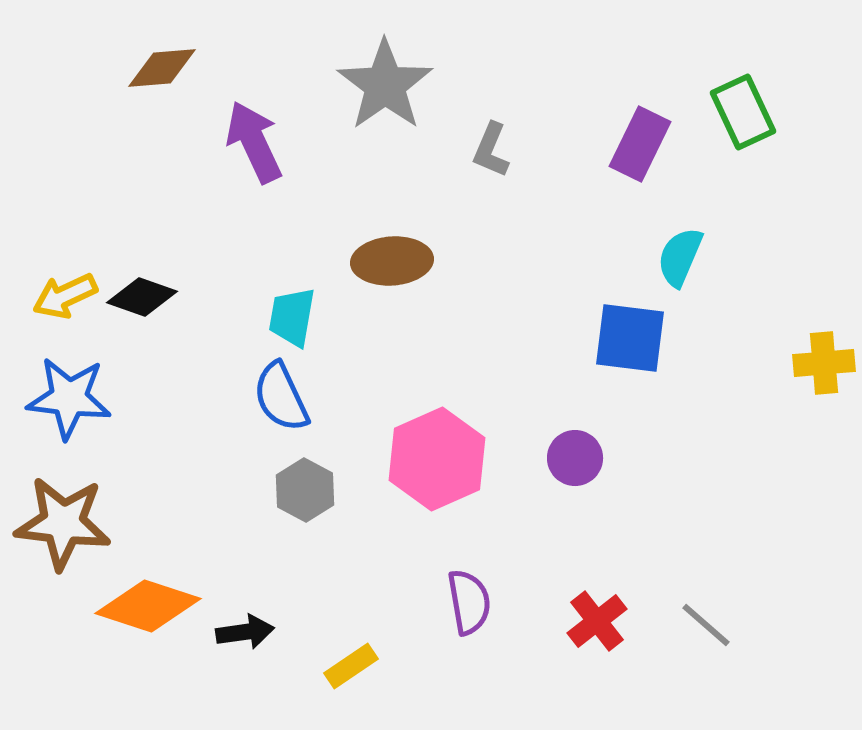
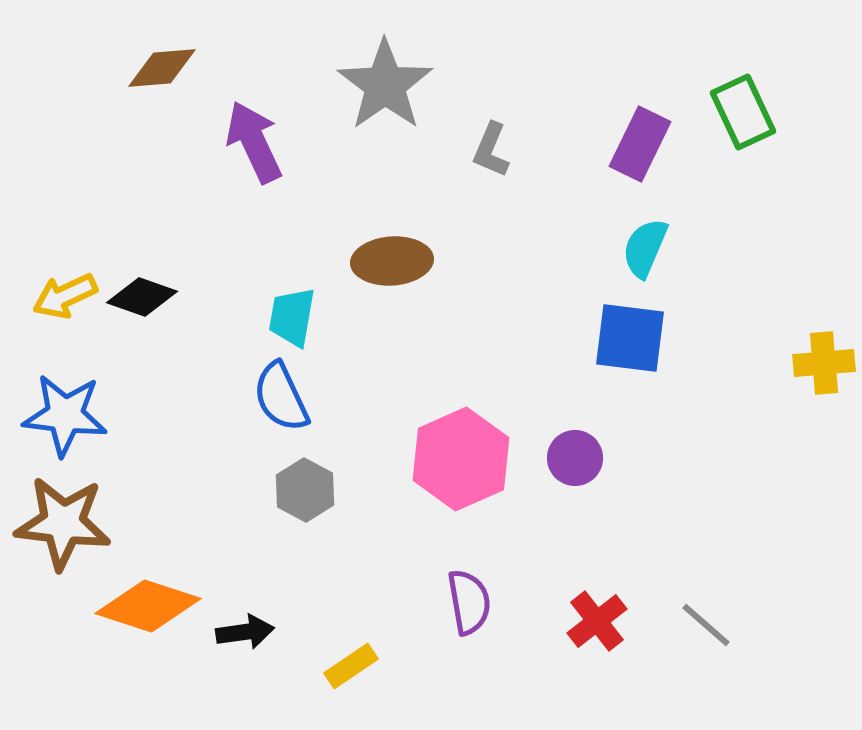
cyan semicircle: moved 35 px left, 9 px up
blue star: moved 4 px left, 17 px down
pink hexagon: moved 24 px right
